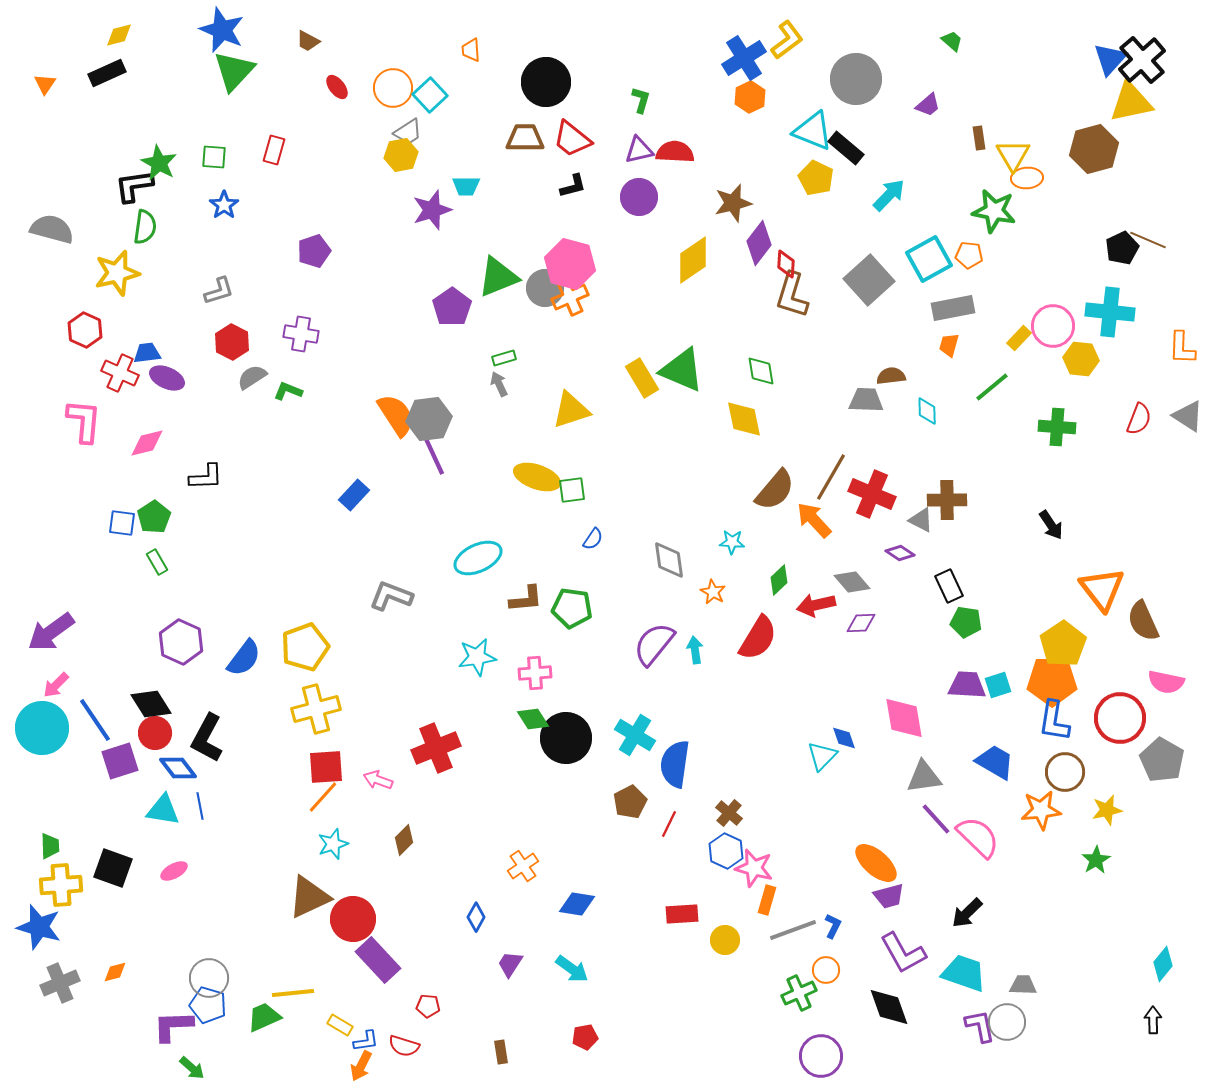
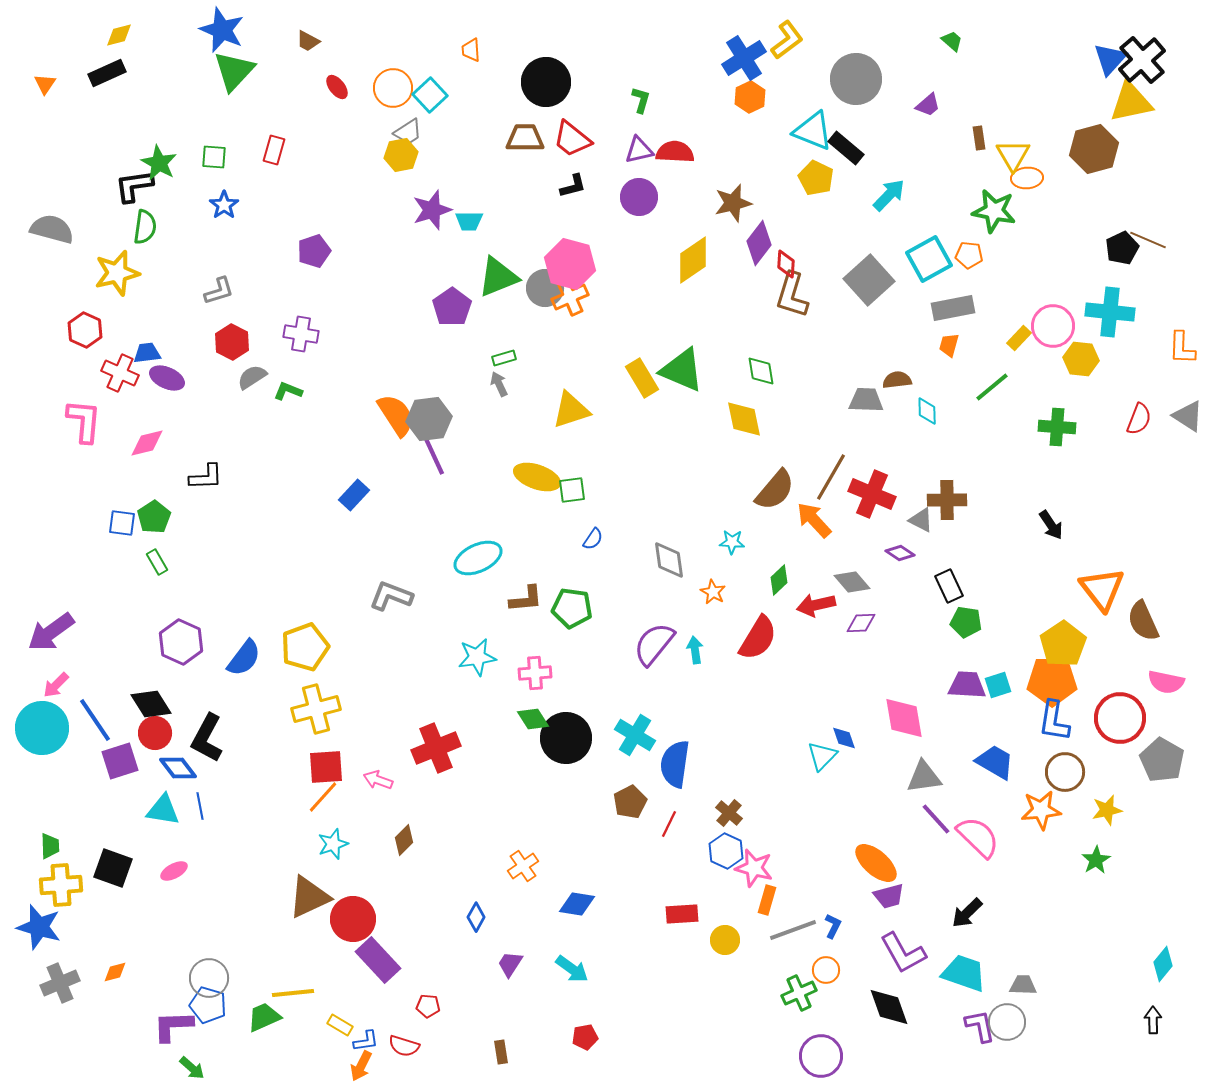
cyan trapezoid at (466, 186): moved 3 px right, 35 px down
brown semicircle at (891, 376): moved 6 px right, 4 px down
